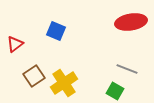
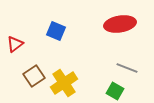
red ellipse: moved 11 px left, 2 px down
gray line: moved 1 px up
